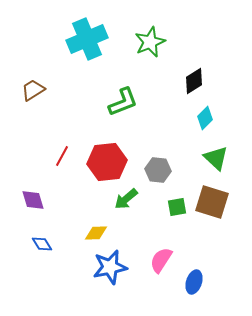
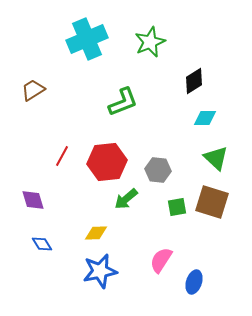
cyan diamond: rotated 45 degrees clockwise
blue star: moved 10 px left, 4 px down
